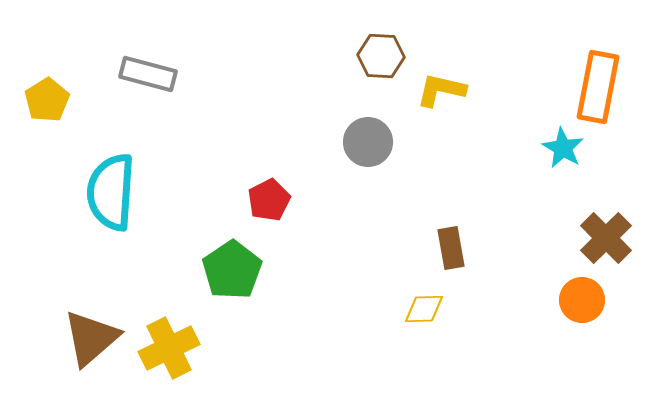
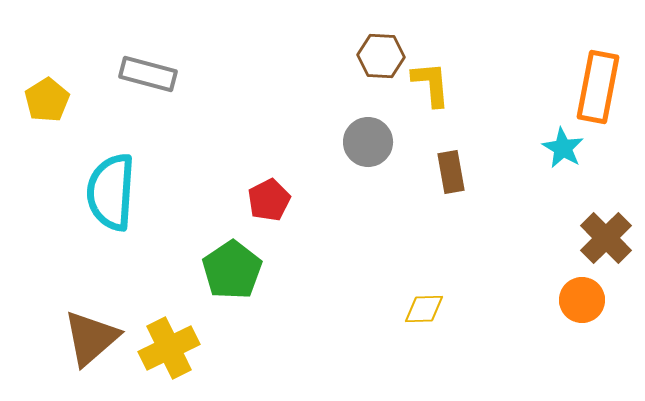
yellow L-shape: moved 10 px left, 6 px up; rotated 72 degrees clockwise
brown rectangle: moved 76 px up
